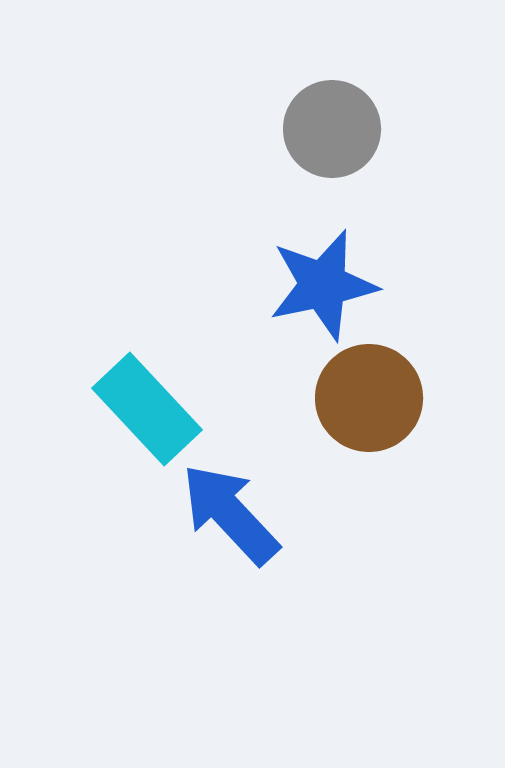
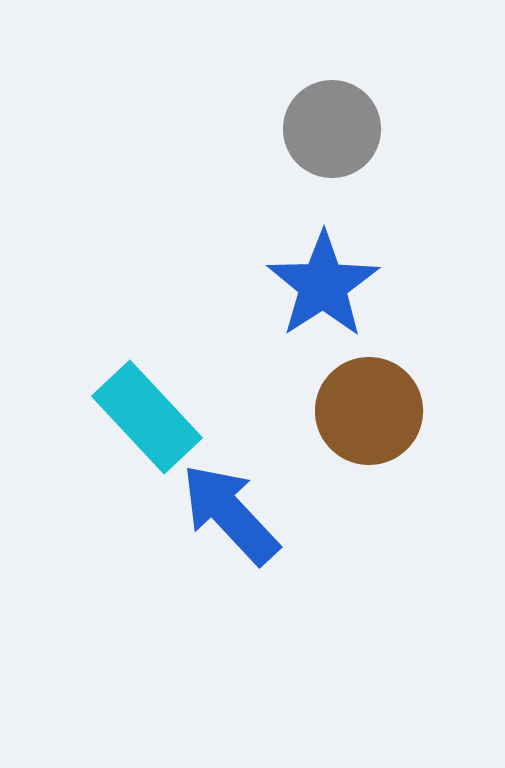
blue star: rotated 21 degrees counterclockwise
brown circle: moved 13 px down
cyan rectangle: moved 8 px down
